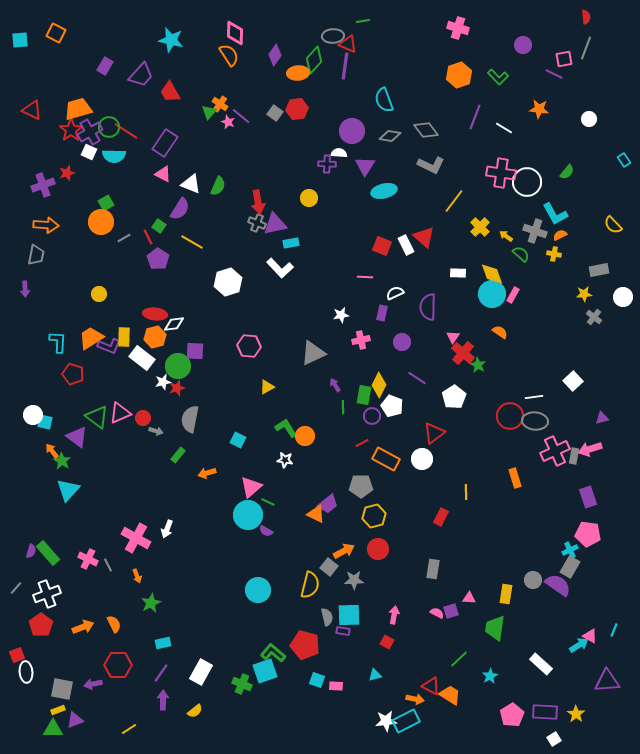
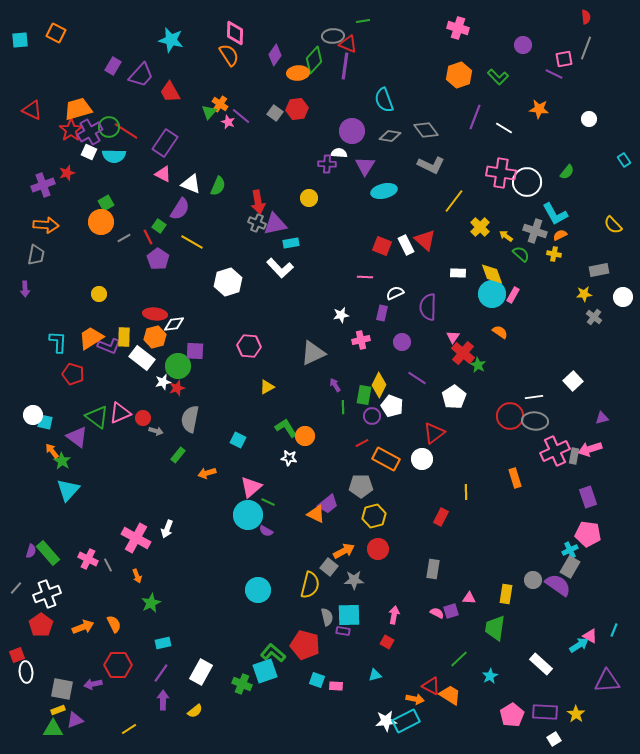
purple rectangle at (105, 66): moved 8 px right
red triangle at (424, 237): moved 1 px right, 3 px down
white star at (285, 460): moved 4 px right, 2 px up
